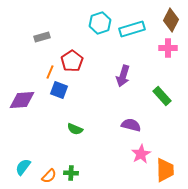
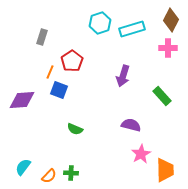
gray rectangle: rotated 56 degrees counterclockwise
